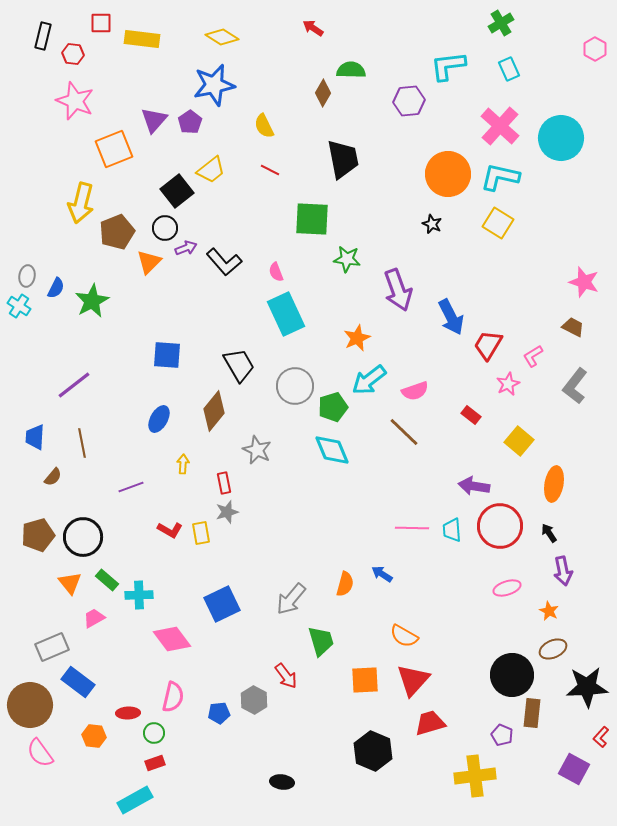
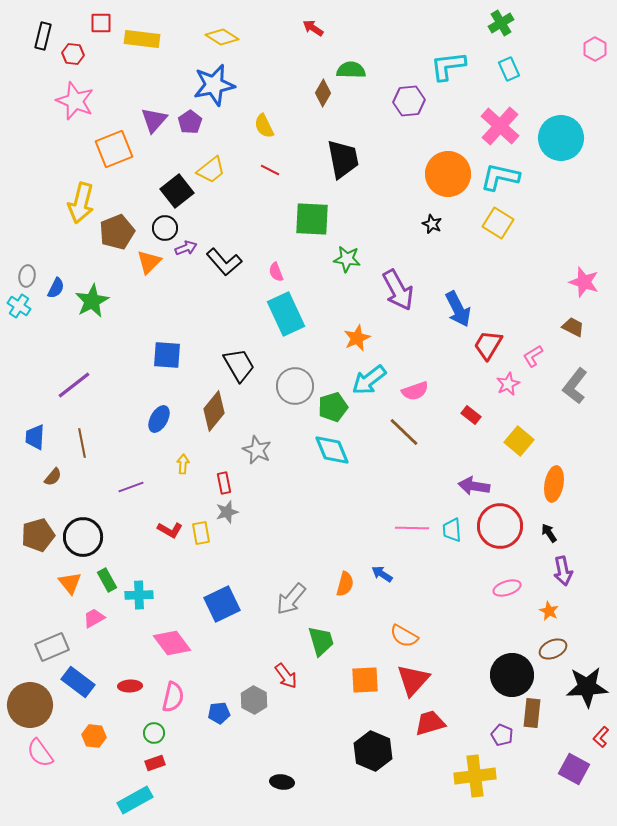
purple arrow at (398, 290): rotated 9 degrees counterclockwise
blue arrow at (451, 317): moved 7 px right, 8 px up
green rectangle at (107, 580): rotated 20 degrees clockwise
pink diamond at (172, 639): moved 4 px down
red ellipse at (128, 713): moved 2 px right, 27 px up
